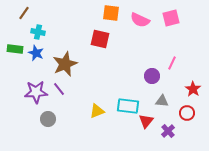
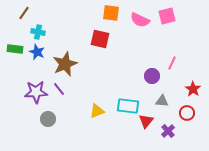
pink square: moved 4 px left, 2 px up
blue star: moved 1 px right, 1 px up
